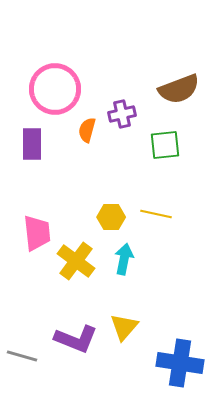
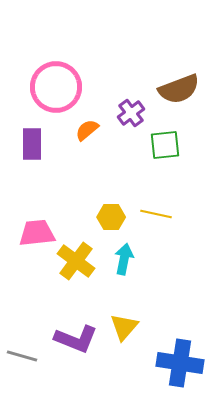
pink circle: moved 1 px right, 2 px up
purple cross: moved 9 px right, 1 px up; rotated 24 degrees counterclockwise
orange semicircle: rotated 35 degrees clockwise
pink trapezoid: rotated 90 degrees counterclockwise
